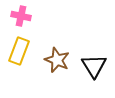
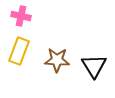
brown star: rotated 20 degrees counterclockwise
